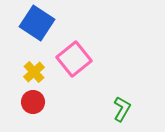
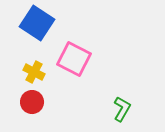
pink square: rotated 24 degrees counterclockwise
yellow cross: rotated 20 degrees counterclockwise
red circle: moved 1 px left
